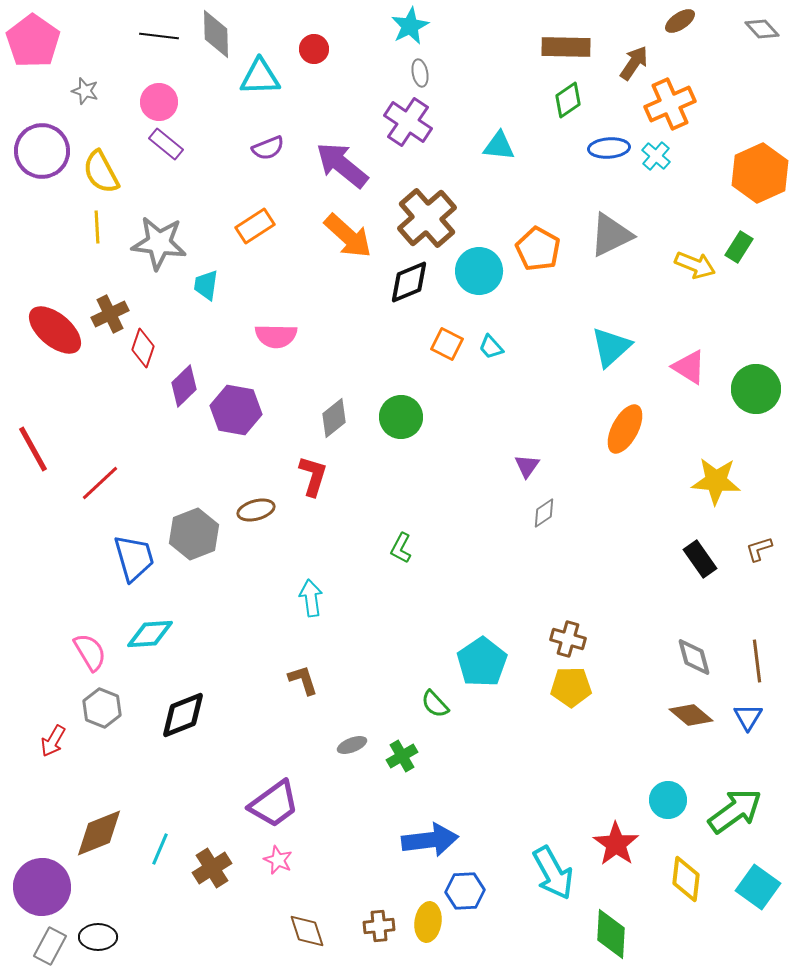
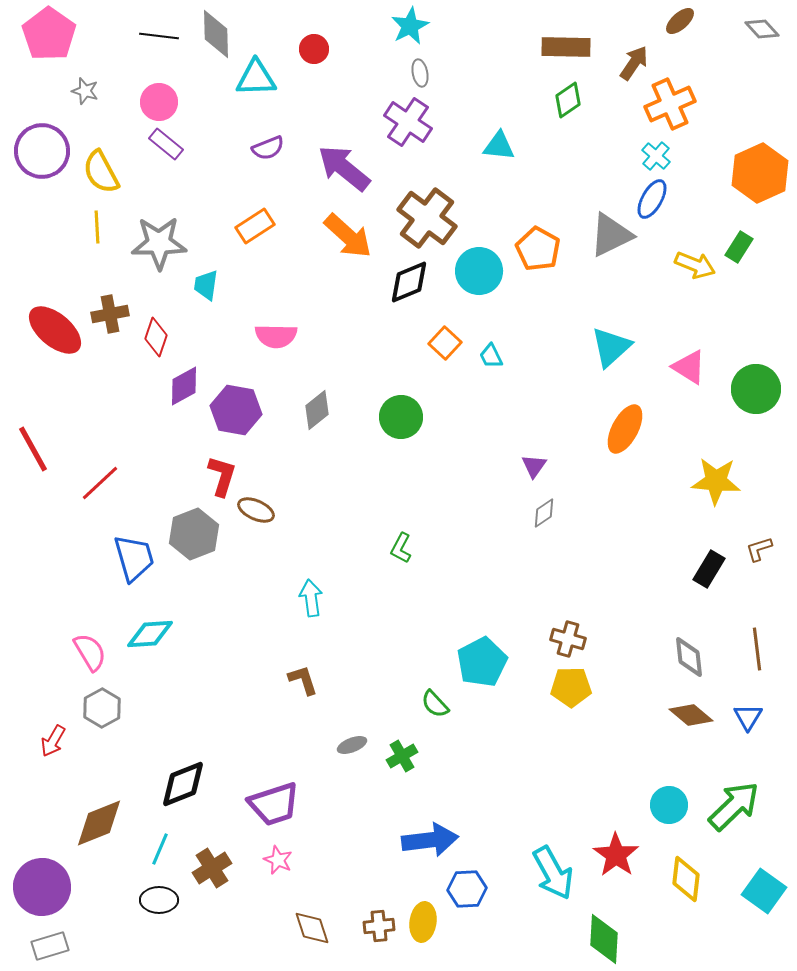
brown ellipse at (680, 21): rotated 8 degrees counterclockwise
pink pentagon at (33, 41): moved 16 px right, 7 px up
cyan triangle at (260, 77): moved 4 px left, 1 px down
blue ellipse at (609, 148): moved 43 px right, 51 px down; rotated 57 degrees counterclockwise
purple arrow at (342, 165): moved 2 px right, 3 px down
brown cross at (427, 218): rotated 12 degrees counterclockwise
gray star at (159, 243): rotated 8 degrees counterclockwise
brown cross at (110, 314): rotated 15 degrees clockwise
orange square at (447, 344): moved 2 px left, 1 px up; rotated 16 degrees clockwise
cyan trapezoid at (491, 347): moved 9 px down; rotated 16 degrees clockwise
red diamond at (143, 348): moved 13 px right, 11 px up
purple diamond at (184, 386): rotated 15 degrees clockwise
gray diamond at (334, 418): moved 17 px left, 8 px up
purple triangle at (527, 466): moved 7 px right
red L-shape at (313, 476): moved 91 px left
brown ellipse at (256, 510): rotated 39 degrees clockwise
black rectangle at (700, 559): moved 9 px right, 10 px down; rotated 66 degrees clockwise
gray diamond at (694, 657): moved 5 px left; rotated 9 degrees clockwise
brown line at (757, 661): moved 12 px up
cyan pentagon at (482, 662): rotated 6 degrees clockwise
gray hexagon at (102, 708): rotated 9 degrees clockwise
black diamond at (183, 715): moved 69 px down
cyan circle at (668, 800): moved 1 px right, 5 px down
purple trapezoid at (274, 804): rotated 18 degrees clockwise
green arrow at (735, 811): moved 1 px left, 5 px up; rotated 8 degrees counterclockwise
brown diamond at (99, 833): moved 10 px up
red star at (616, 844): moved 11 px down
cyan square at (758, 887): moved 6 px right, 4 px down
blue hexagon at (465, 891): moved 2 px right, 2 px up
yellow ellipse at (428, 922): moved 5 px left
brown diamond at (307, 931): moved 5 px right, 3 px up
green diamond at (611, 934): moved 7 px left, 5 px down
black ellipse at (98, 937): moved 61 px right, 37 px up
gray rectangle at (50, 946): rotated 45 degrees clockwise
